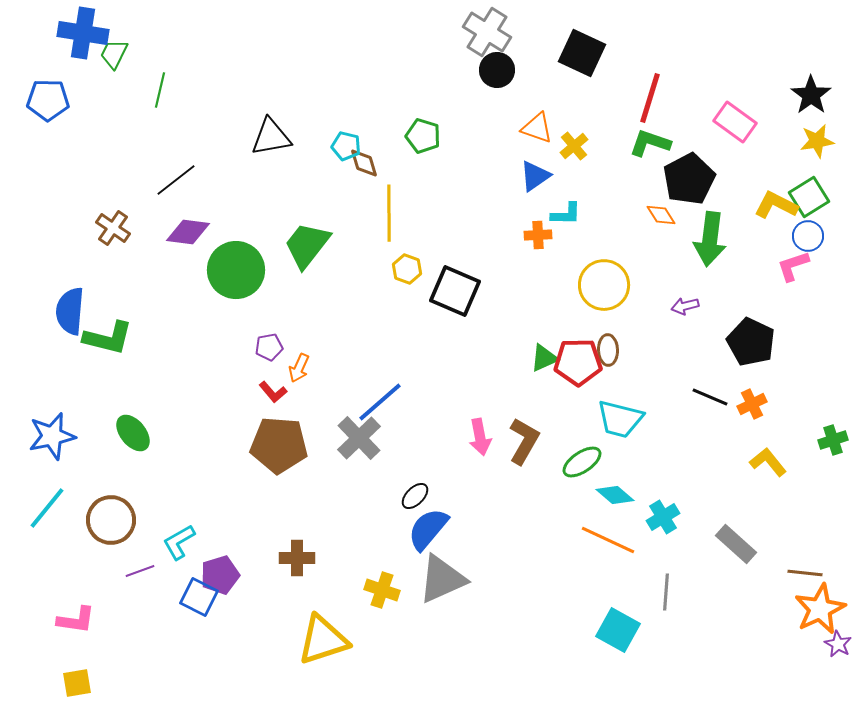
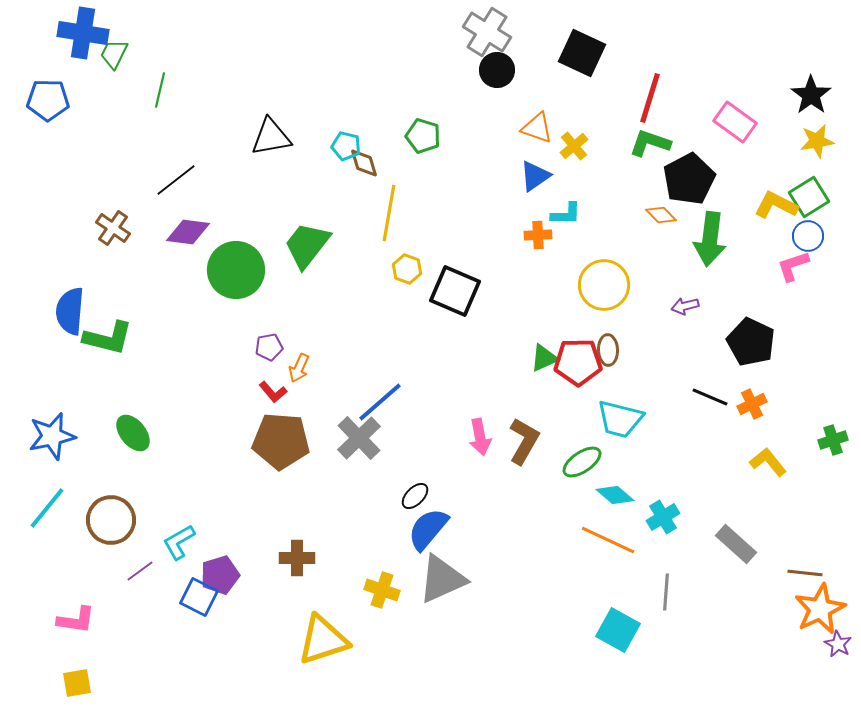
yellow line at (389, 213): rotated 10 degrees clockwise
orange diamond at (661, 215): rotated 12 degrees counterclockwise
brown pentagon at (279, 445): moved 2 px right, 4 px up
purple line at (140, 571): rotated 16 degrees counterclockwise
